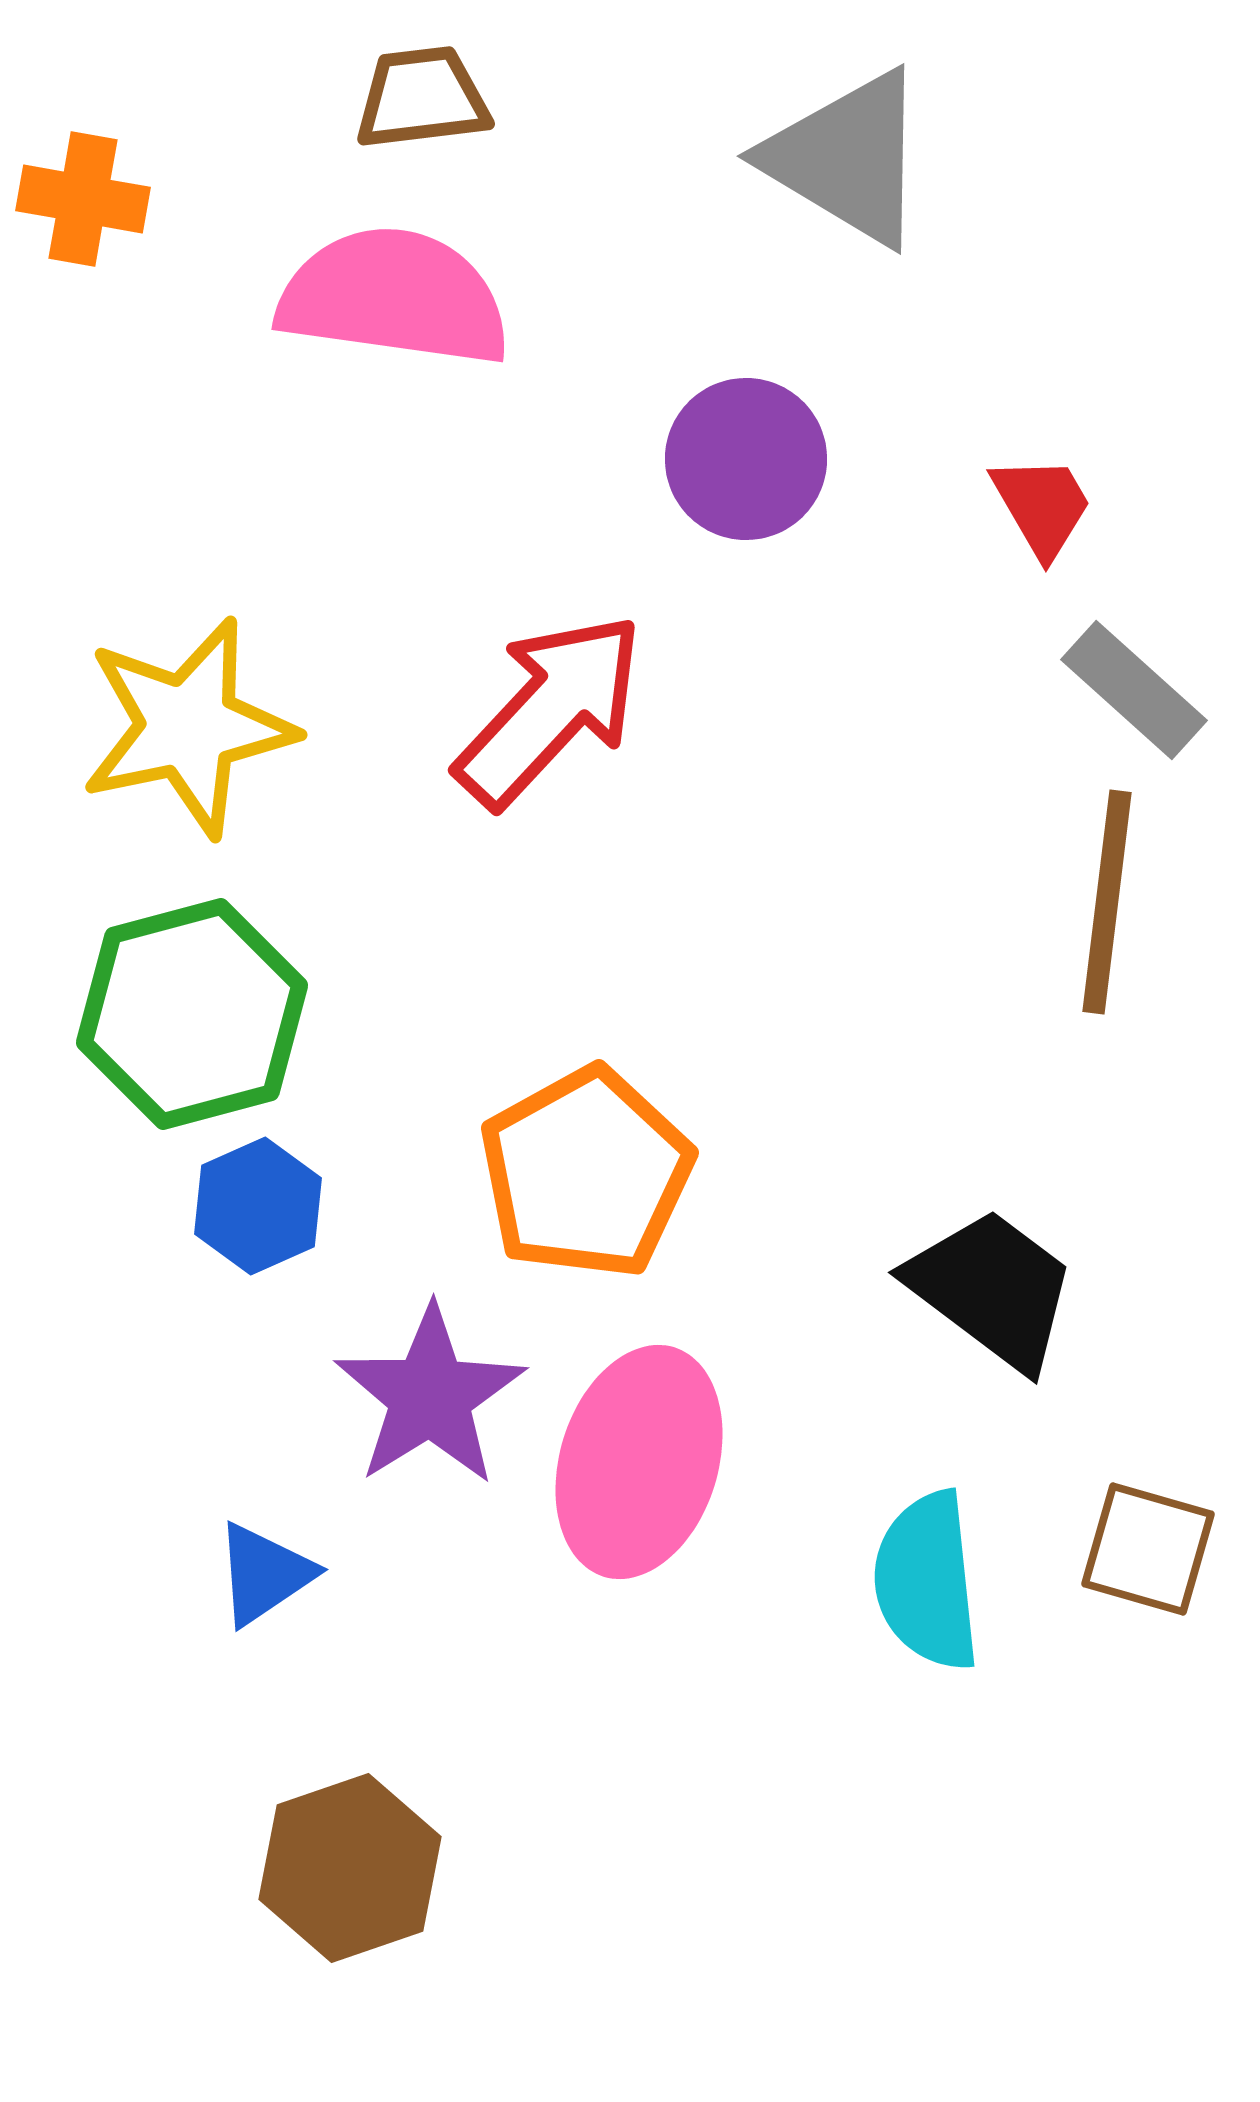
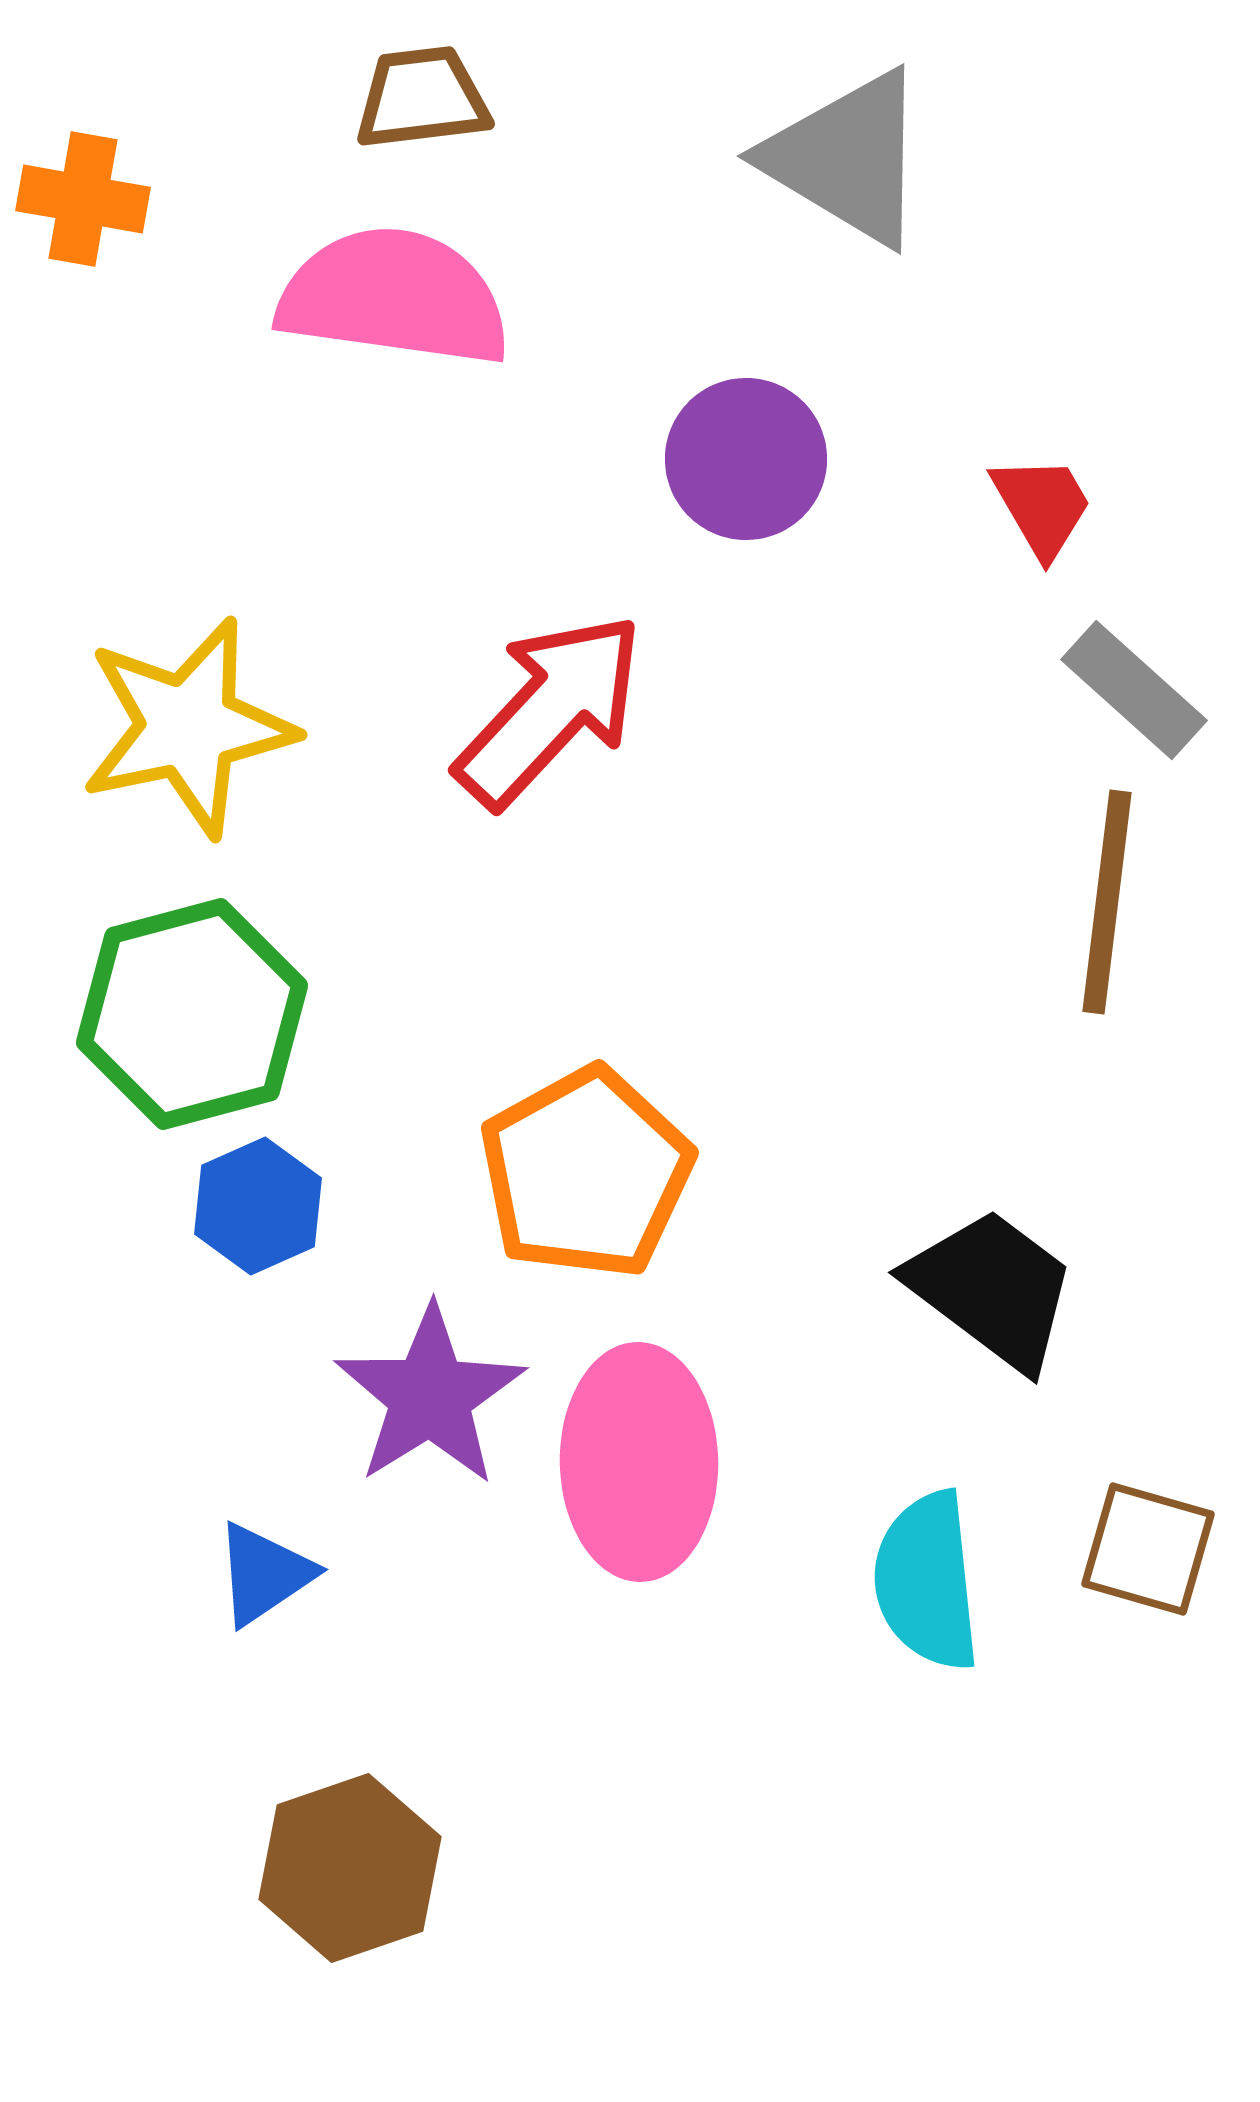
pink ellipse: rotated 18 degrees counterclockwise
